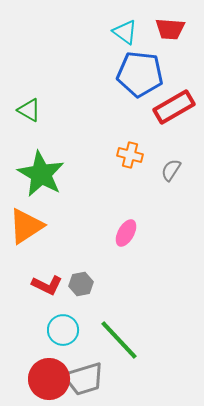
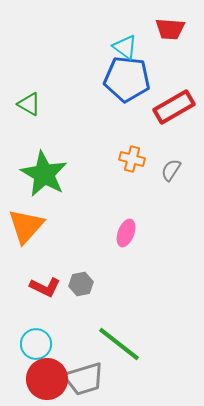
cyan triangle: moved 15 px down
blue pentagon: moved 13 px left, 5 px down
green triangle: moved 6 px up
orange cross: moved 2 px right, 4 px down
green star: moved 3 px right
orange triangle: rotated 15 degrees counterclockwise
pink ellipse: rotated 8 degrees counterclockwise
red L-shape: moved 2 px left, 2 px down
cyan circle: moved 27 px left, 14 px down
green line: moved 4 px down; rotated 9 degrees counterclockwise
red circle: moved 2 px left
